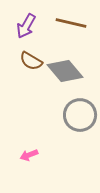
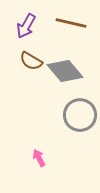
pink arrow: moved 10 px right, 3 px down; rotated 84 degrees clockwise
